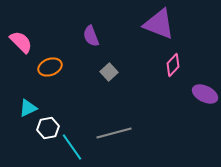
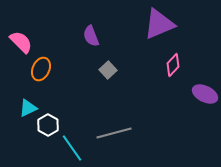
purple triangle: rotated 44 degrees counterclockwise
orange ellipse: moved 9 px left, 2 px down; rotated 45 degrees counterclockwise
gray square: moved 1 px left, 2 px up
white hexagon: moved 3 px up; rotated 20 degrees counterclockwise
cyan line: moved 1 px down
